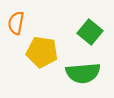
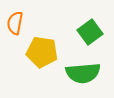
orange semicircle: moved 1 px left
green square: rotated 15 degrees clockwise
